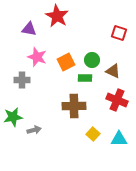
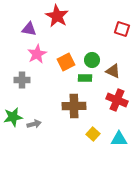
red square: moved 3 px right, 4 px up
pink star: moved 3 px up; rotated 24 degrees clockwise
gray arrow: moved 6 px up
